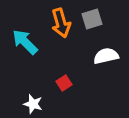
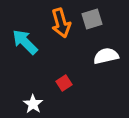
white star: rotated 18 degrees clockwise
